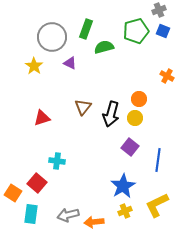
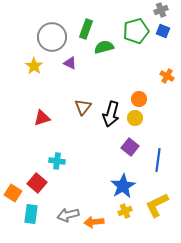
gray cross: moved 2 px right
